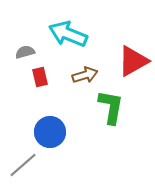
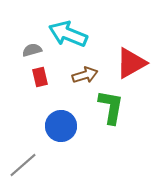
gray semicircle: moved 7 px right, 2 px up
red triangle: moved 2 px left, 2 px down
blue circle: moved 11 px right, 6 px up
